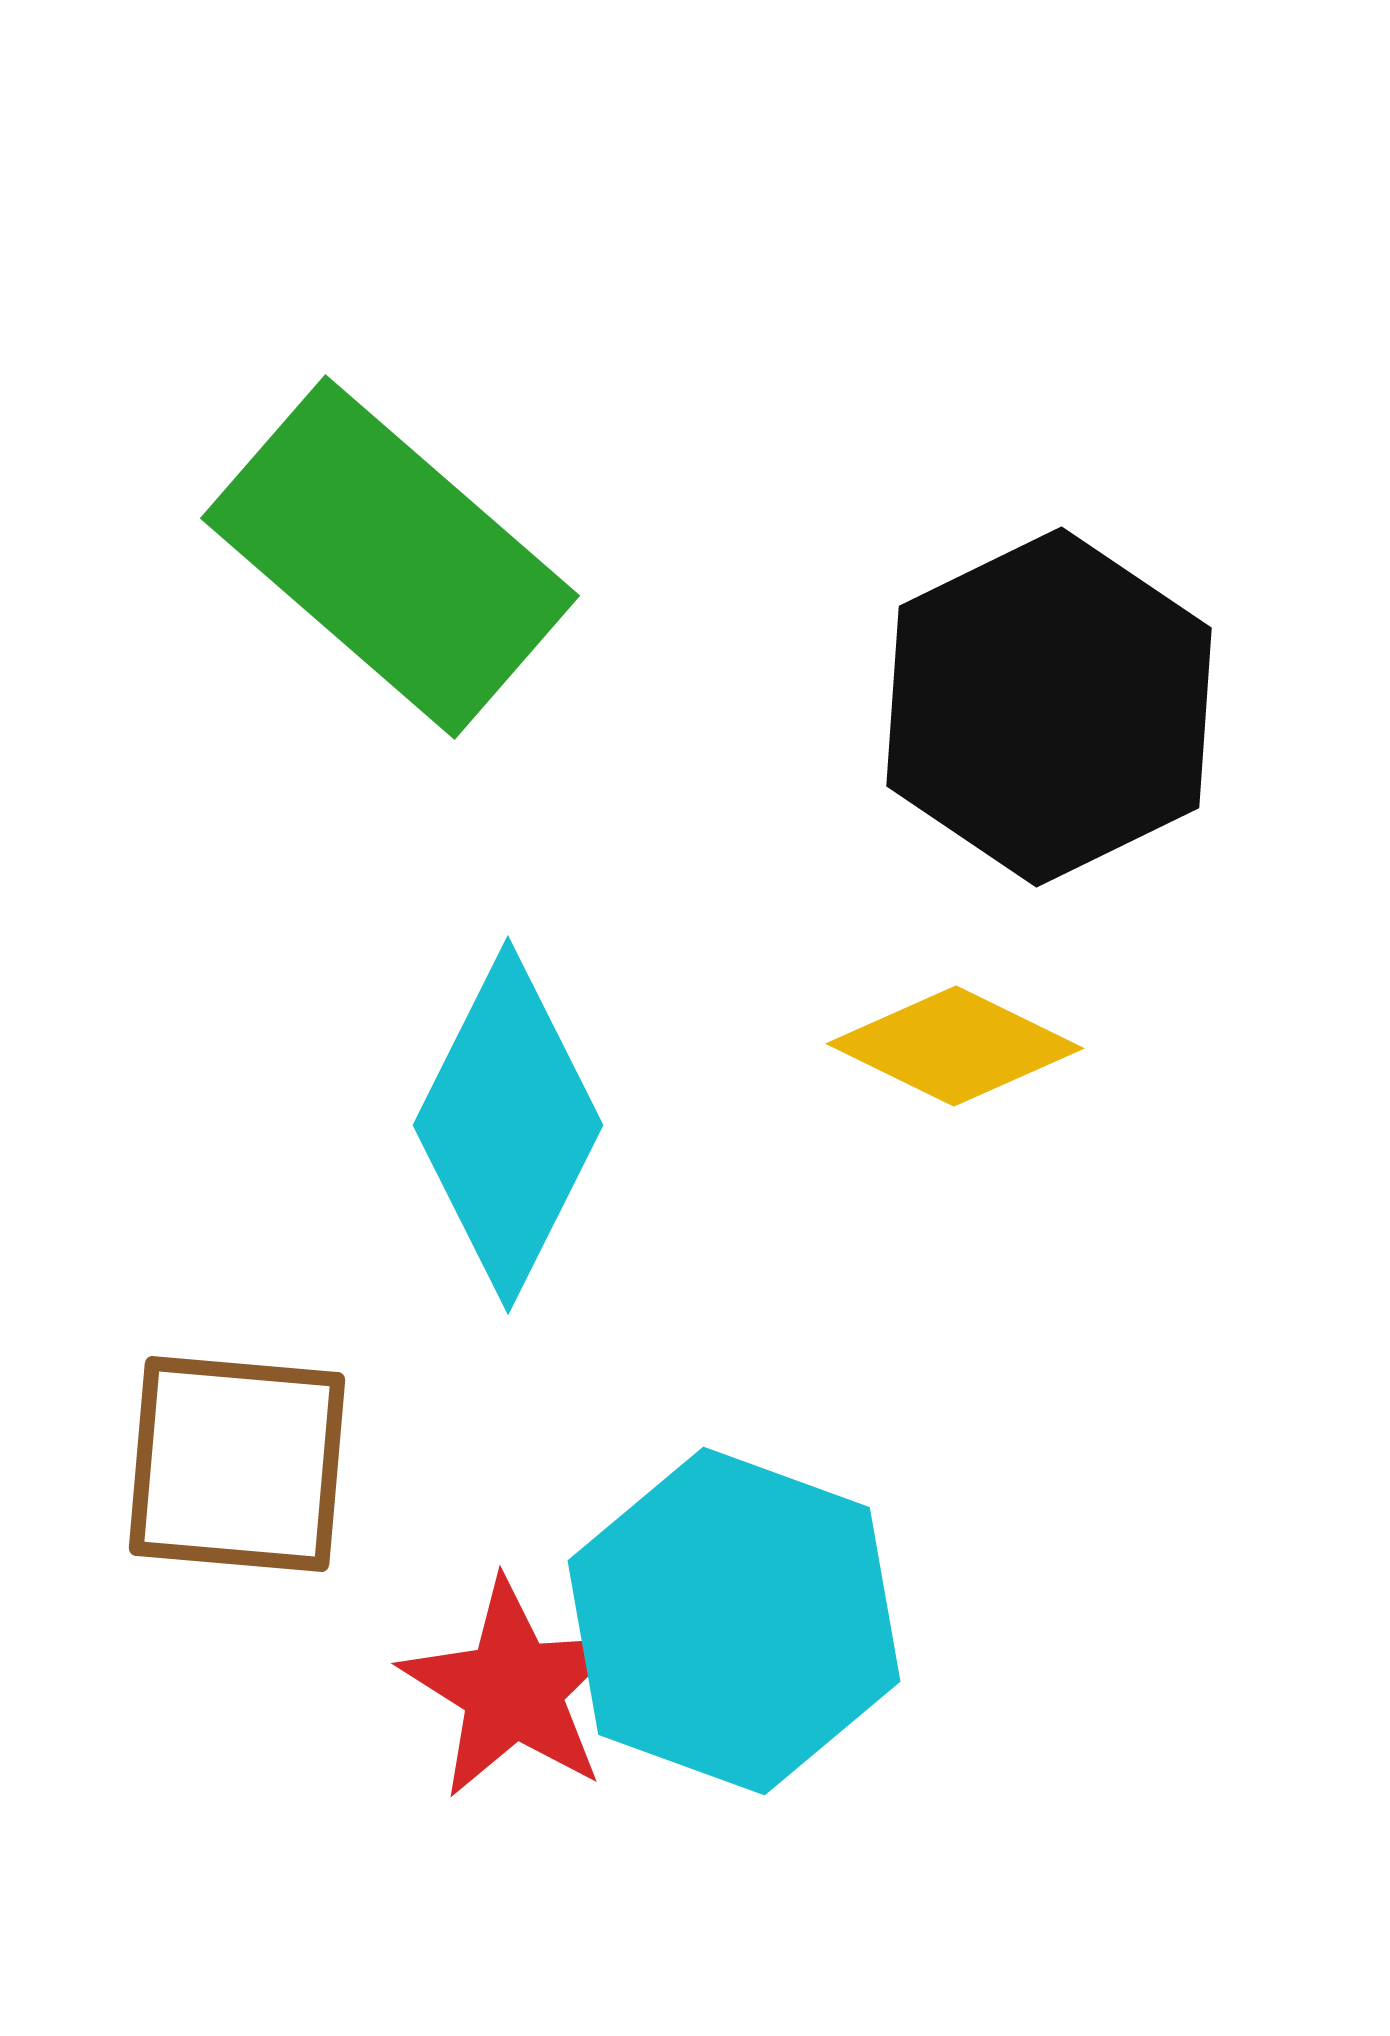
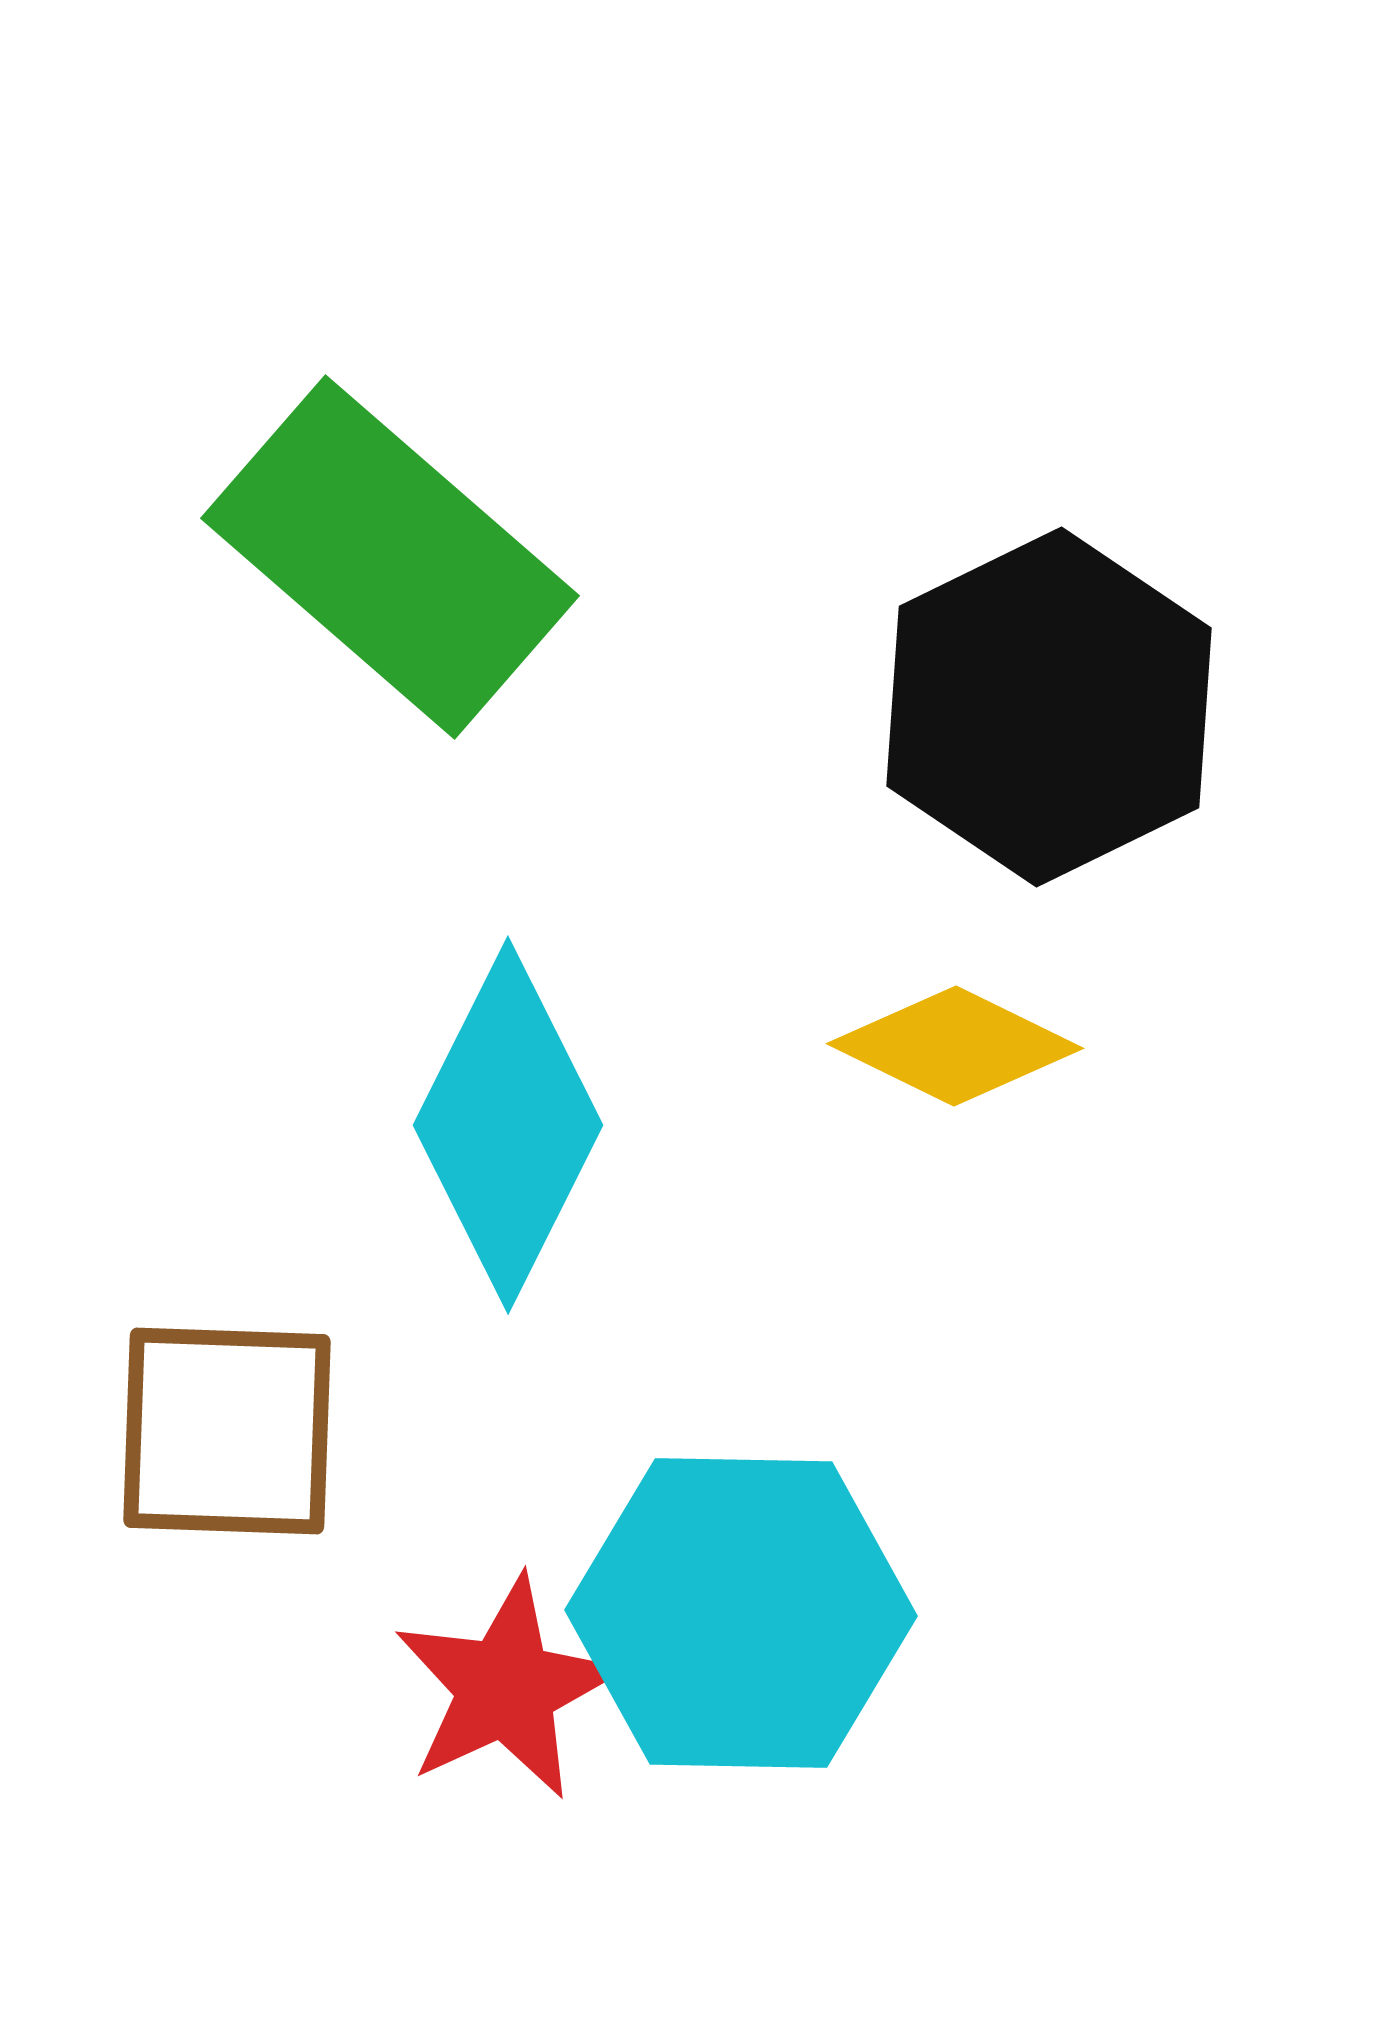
brown square: moved 10 px left, 33 px up; rotated 3 degrees counterclockwise
cyan hexagon: moved 7 px right, 8 px up; rotated 19 degrees counterclockwise
red star: moved 7 px left, 1 px up; rotated 15 degrees clockwise
